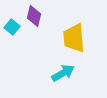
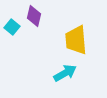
yellow trapezoid: moved 2 px right, 2 px down
cyan arrow: moved 2 px right
